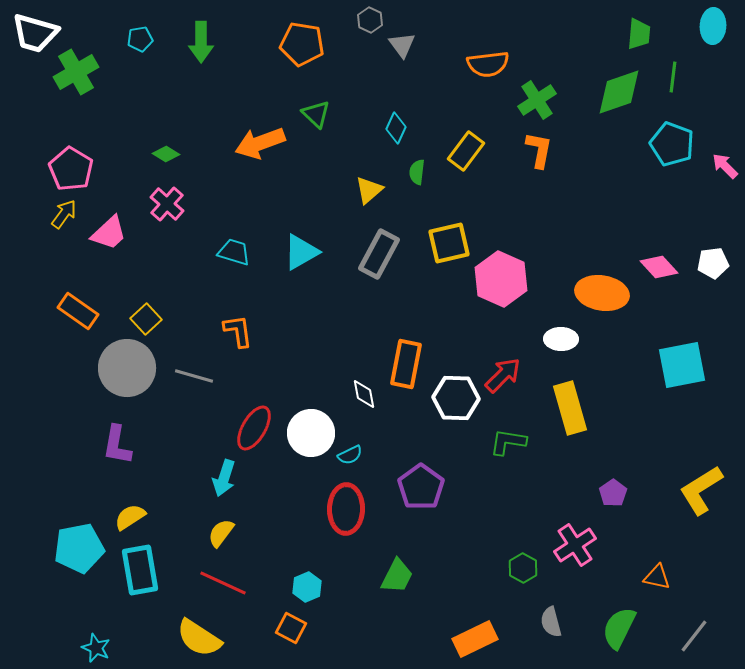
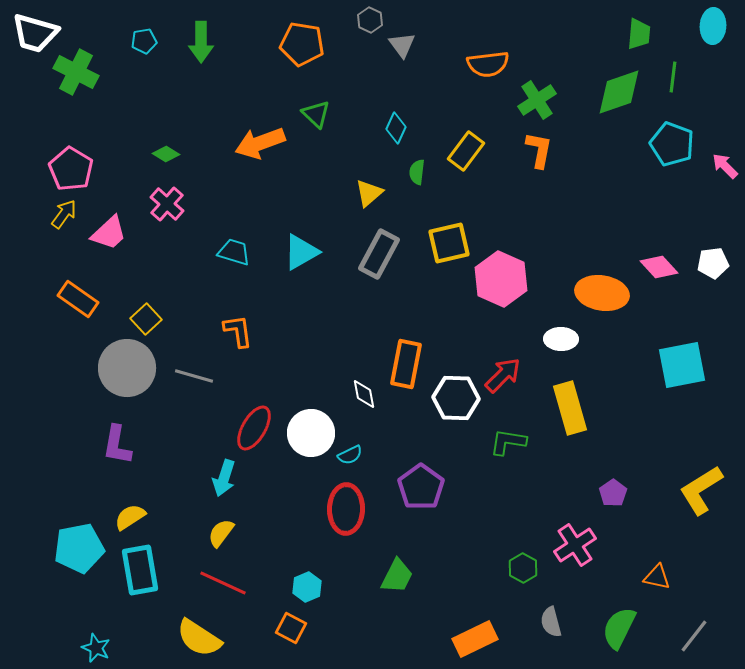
cyan pentagon at (140, 39): moved 4 px right, 2 px down
green cross at (76, 72): rotated 33 degrees counterclockwise
yellow triangle at (369, 190): moved 3 px down
orange rectangle at (78, 311): moved 12 px up
